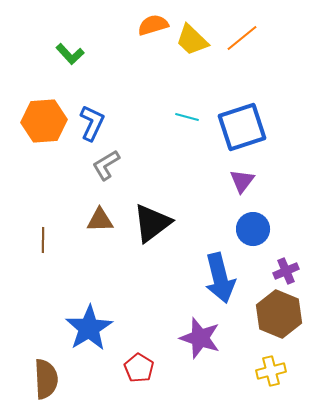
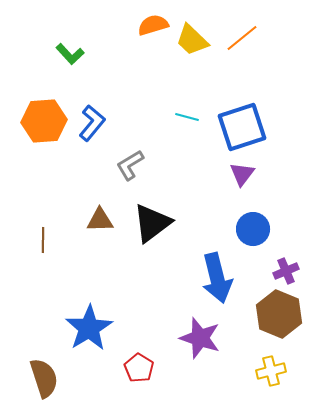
blue L-shape: rotated 15 degrees clockwise
gray L-shape: moved 24 px right
purple triangle: moved 7 px up
blue arrow: moved 3 px left
brown semicircle: moved 2 px left, 1 px up; rotated 15 degrees counterclockwise
